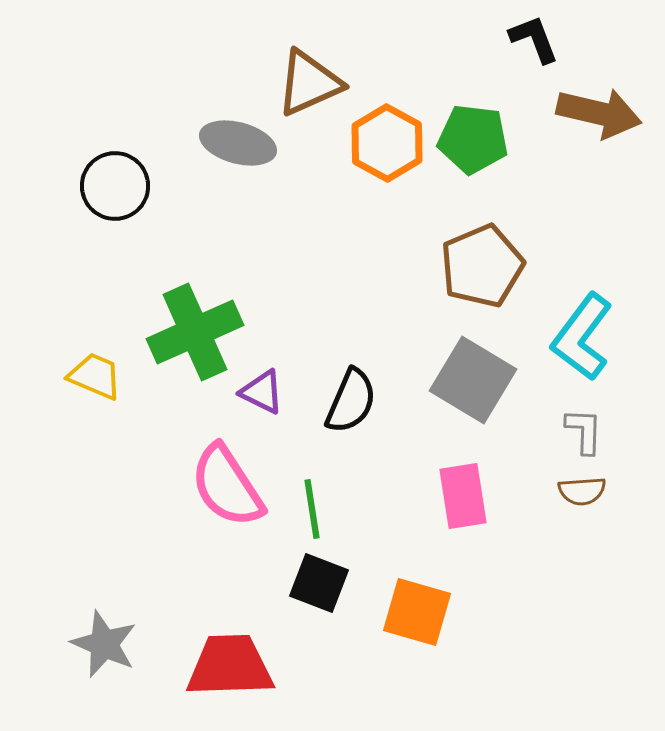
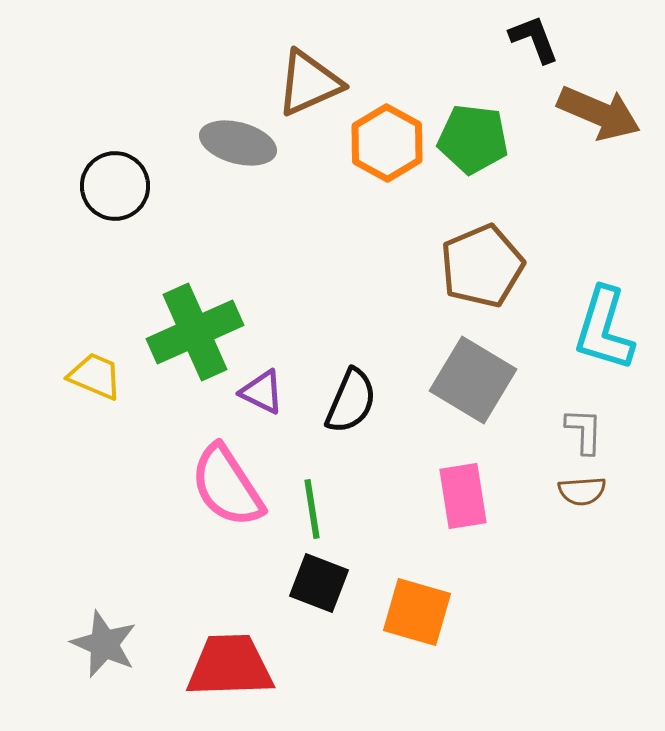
brown arrow: rotated 10 degrees clockwise
cyan L-shape: moved 22 px right, 8 px up; rotated 20 degrees counterclockwise
